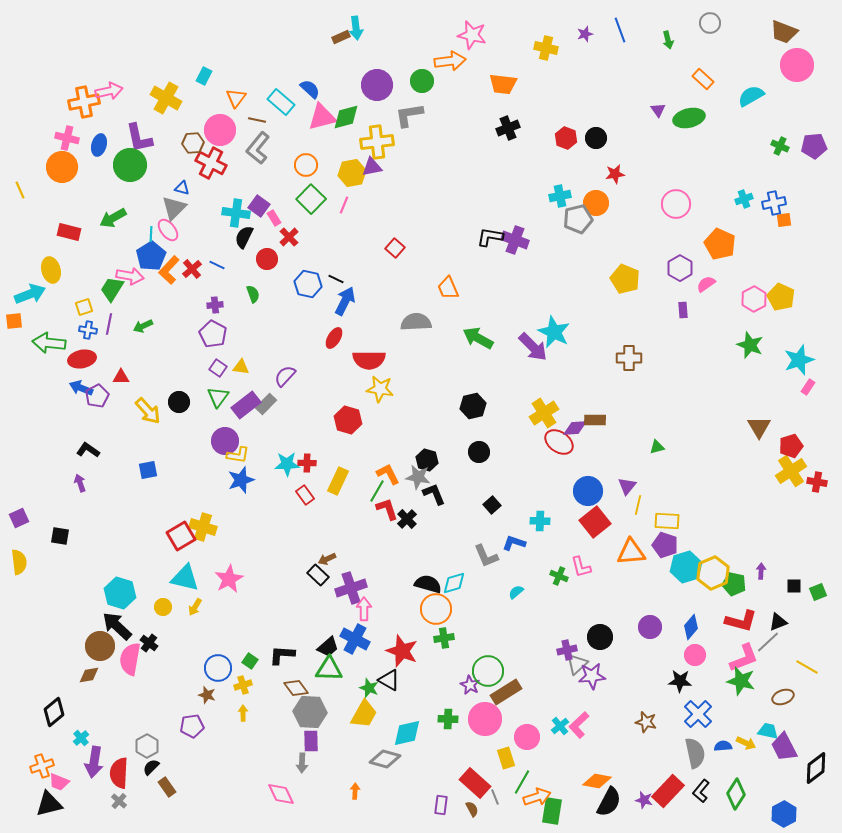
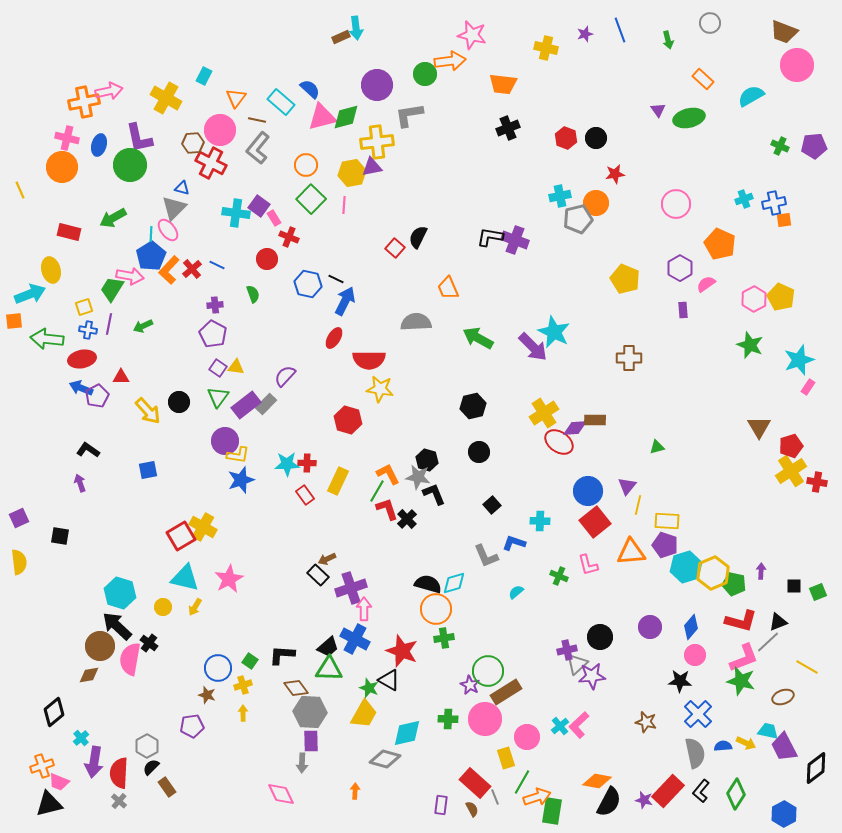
green circle at (422, 81): moved 3 px right, 7 px up
pink line at (344, 205): rotated 18 degrees counterclockwise
black semicircle at (244, 237): moved 174 px right
red cross at (289, 237): rotated 24 degrees counterclockwise
green arrow at (49, 343): moved 2 px left, 4 px up
yellow triangle at (241, 367): moved 5 px left
yellow cross at (203, 527): rotated 12 degrees clockwise
pink L-shape at (581, 567): moved 7 px right, 2 px up
